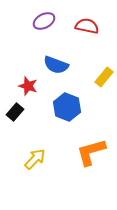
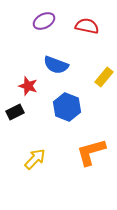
black rectangle: rotated 24 degrees clockwise
